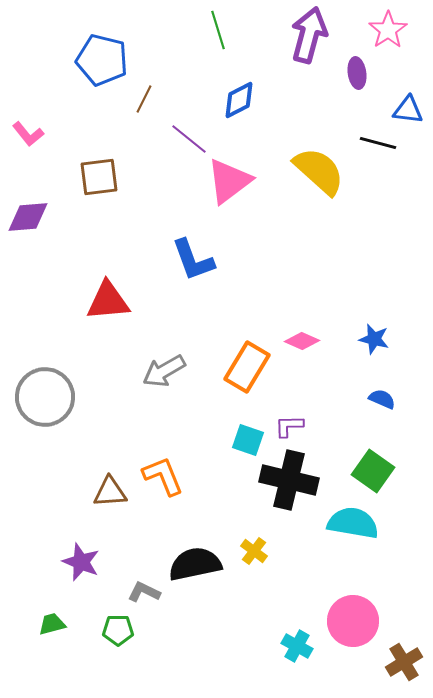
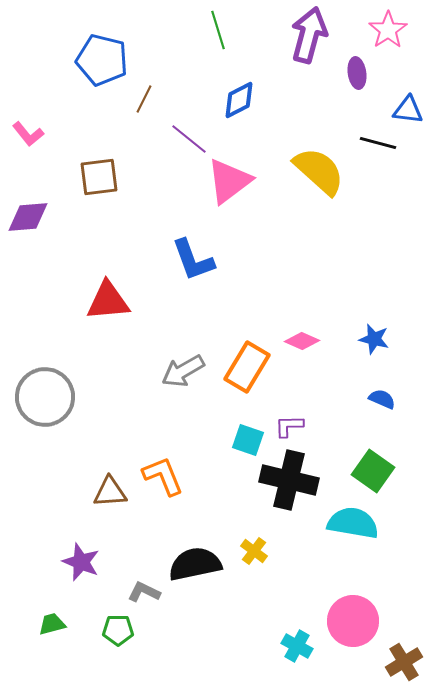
gray arrow: moved 19 px right
